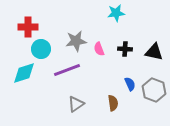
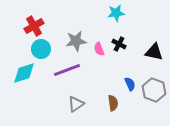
red cross: moved 6 px right, 1 px up; rotated 30 degrees counterclockwise
black cross: moved 6 px left, 5 px up; rotated 24 degrees clockwise
